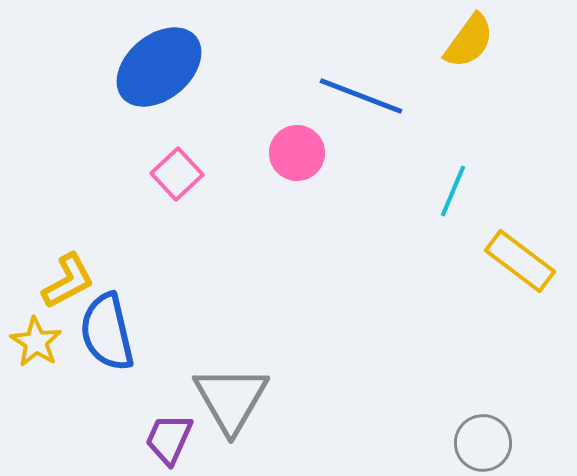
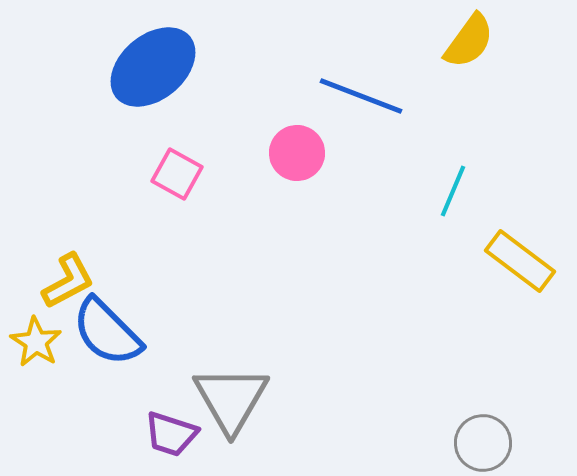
blue ellipse: moved 6 px left
pink square: rotated 18 degrees counterclockwise
blue semicircle: rotated 32 degrees counterclockwise
purple trapezoid: moved 2 px right, 5 px up; rotated 96 degrees counterclockwise
